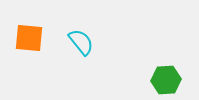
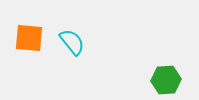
cyan semicircle: moved 9 px left
